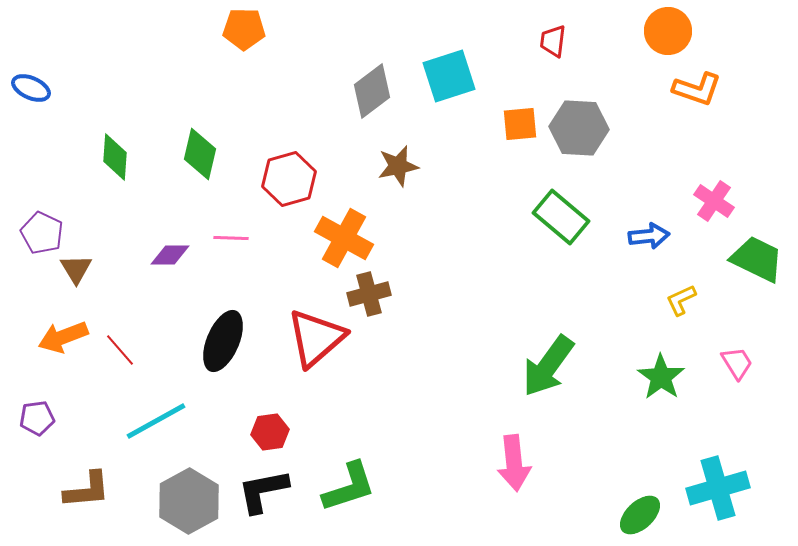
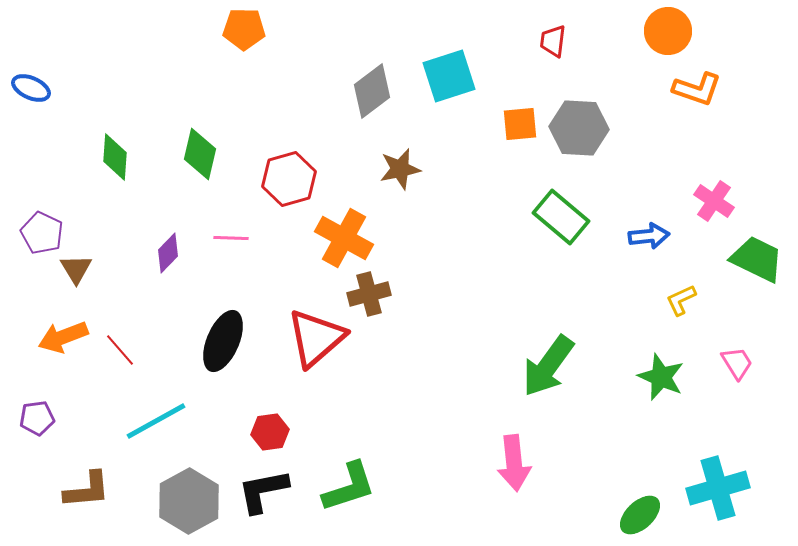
brown star at (398, 166): moved 2 px right, 3 px down
purple diamond at (170, 255): moved 2 px left, 2 px up; rotated 45 degrees counterclockwise
green star at (661, 377): rotated 12 degrees counterclockwise
